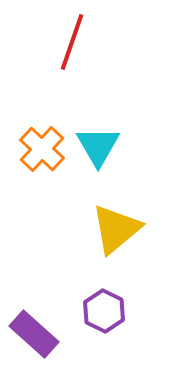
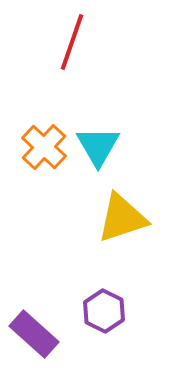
orange cross: moved 2 px right, 2 px up
yellow triangle: moved 6 px right, 11 px up; rotated 22 degrees clockwise
